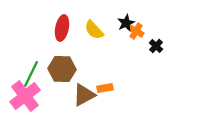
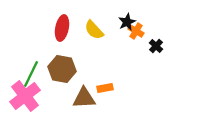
black star: moved 1 px right, 1 px up
brown hexagon: rotated 8 degrees clockwise
brown triangle: moved 3 px down; rotated 25 degrees clockwise
